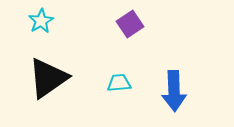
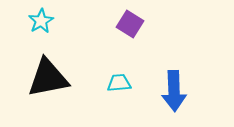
purple square: rotated 24 degrees counterclockwise
black triangle: rotated 24 degrees clockwise
